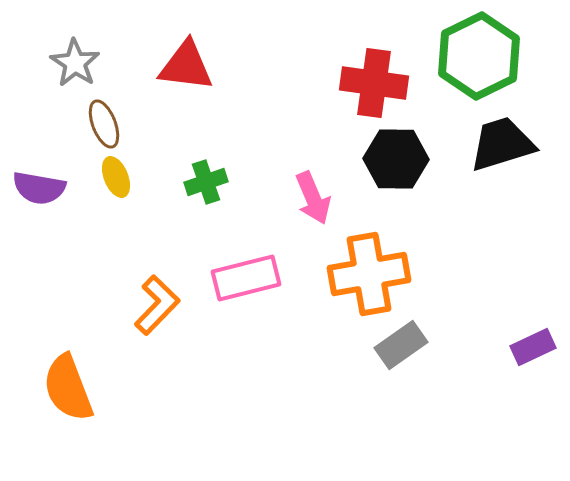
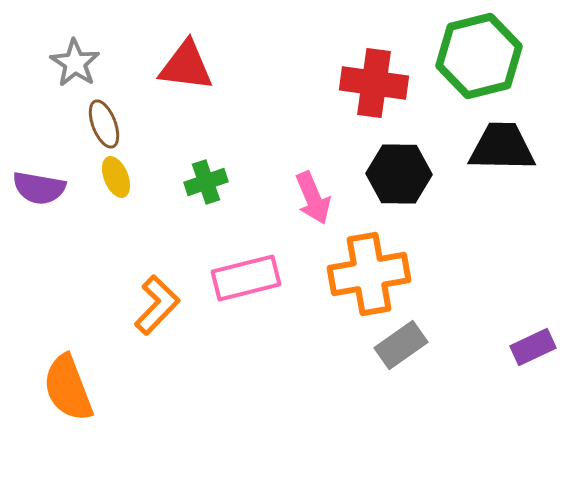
green hexagon: rotated 12 degrees clockwise
black trapezoid: moved 3 px down; rotated 18 degrees clockwise
black hexagon: moved 3 px right, 15 px down
